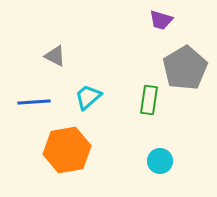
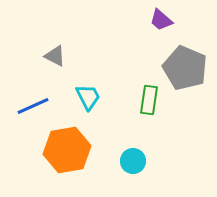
purple trapezoid: rotated 25 degrees clockwise
gray pentagon: rotated 18 degrees counterclockwise
cyan trapezoid: rotated 104 degrees clockwise
blue line: moved 1 px left, 4 px down; rotated 20 degrees counterclockwise
cyan circle: moved 27 px left
